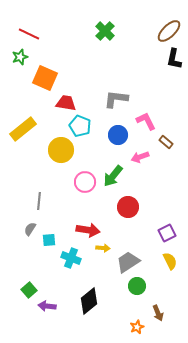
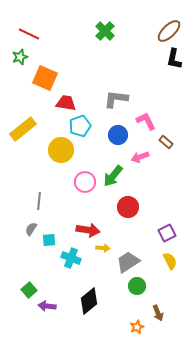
cyan pentagon: rotated 30 degrees clockwise
gray semicircle: moved 1 px right
